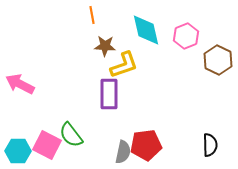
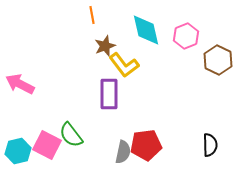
brown star: rotated 25 degrees counterclockwise
yellow L-shape: rotated 72 degrees clockwise
cyan hexagon: rotated 15 degrees counterclockwise
